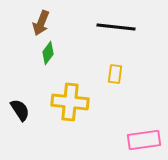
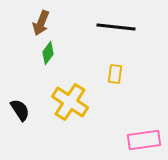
yellow cross: rotated 27 degrees clockwise
